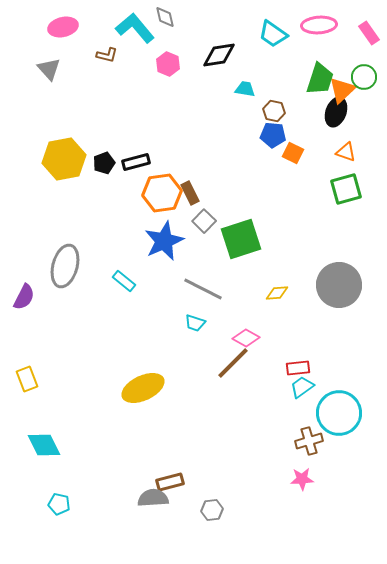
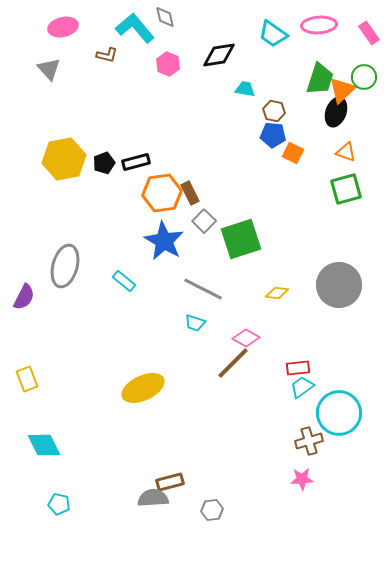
blue star at (164, 241): rotated 18 degrees counterclockwise
yellow diamond at (277, 293): rotated 10 degrees clockwise
